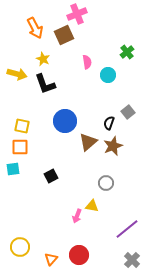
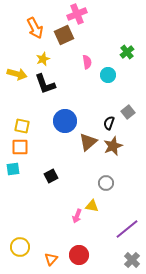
yellow star: rotated 24 degrees clockwise
